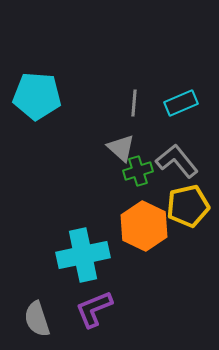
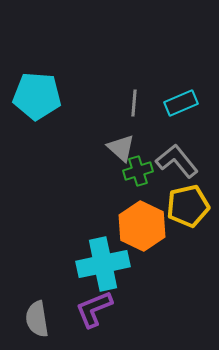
orange hexagon: moved 2 px left
cyan cross: moved 20 px right, 9 px down
gray semicircle: rotated 9 degrees clockwise
